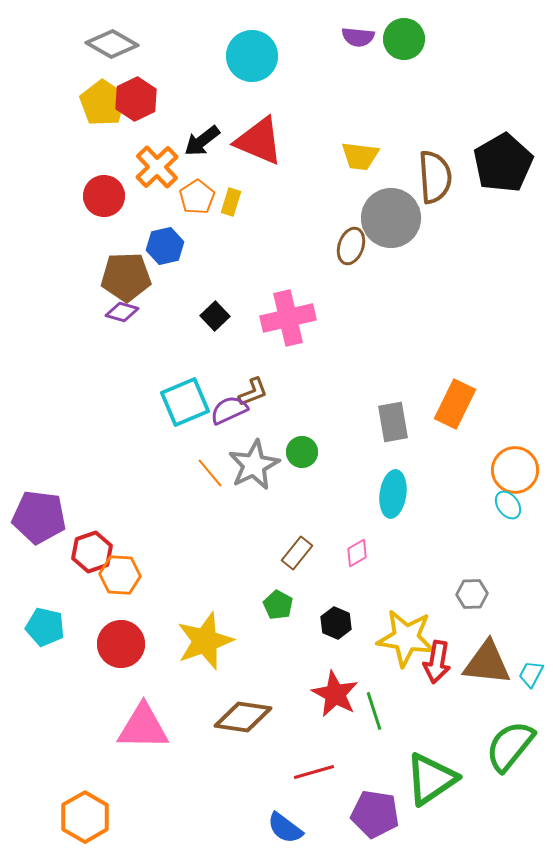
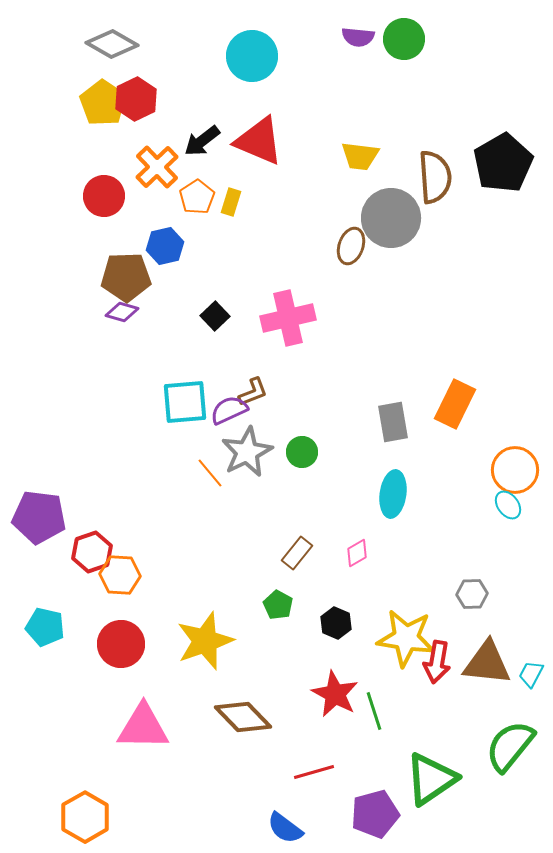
cyan square at (185, 402): rotated 18 degrees clockwise
gray star at (254, 465): moved 7 px left, 13 px up
brown diamond at (243, 717): rotated 38 degrees clockwise
purple pentagon at (375, 814): rotated 24 degrees counterclockwise
